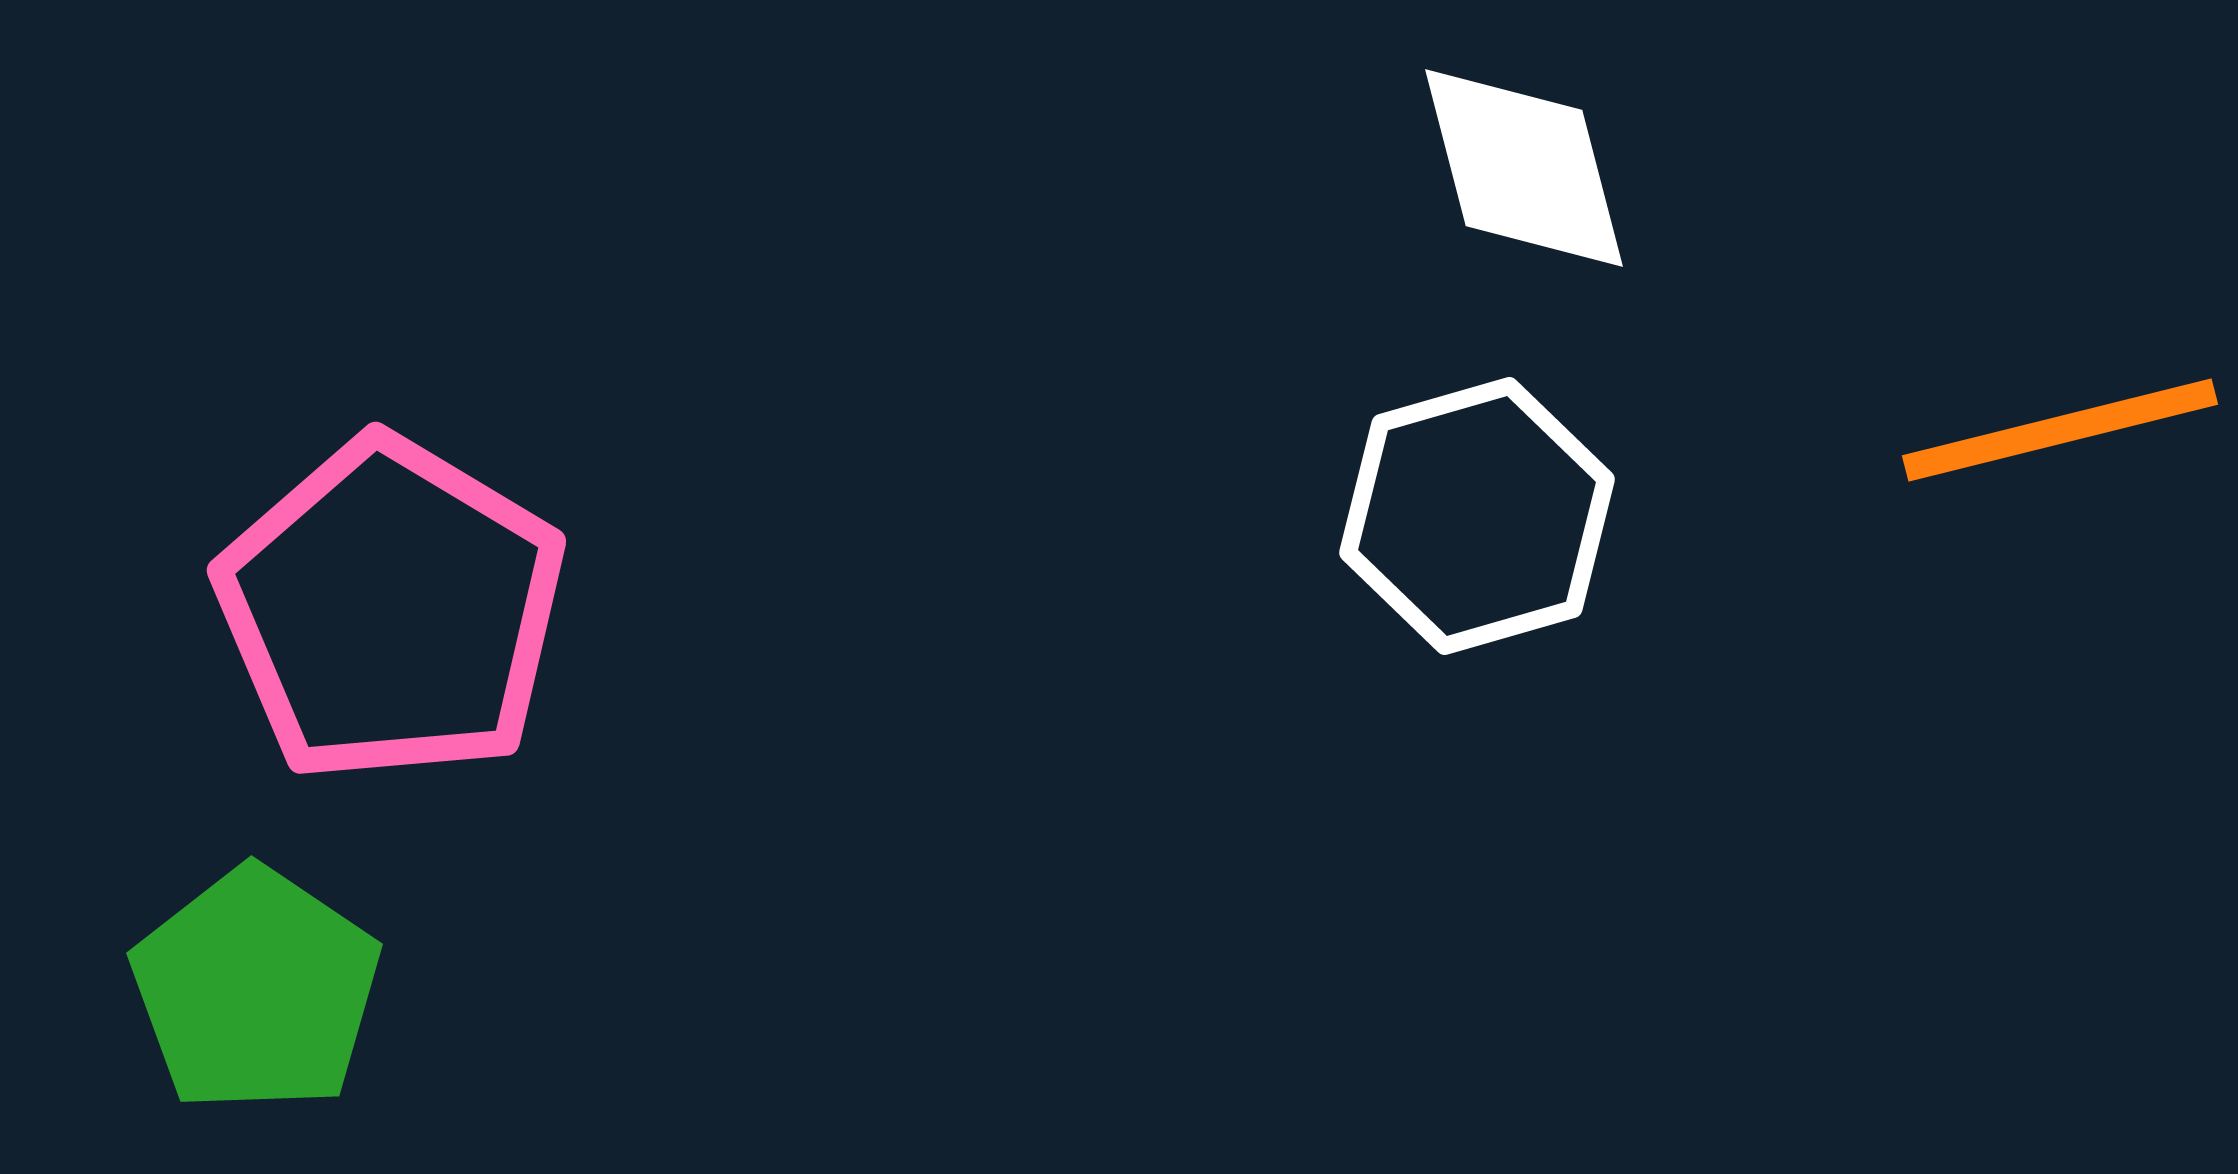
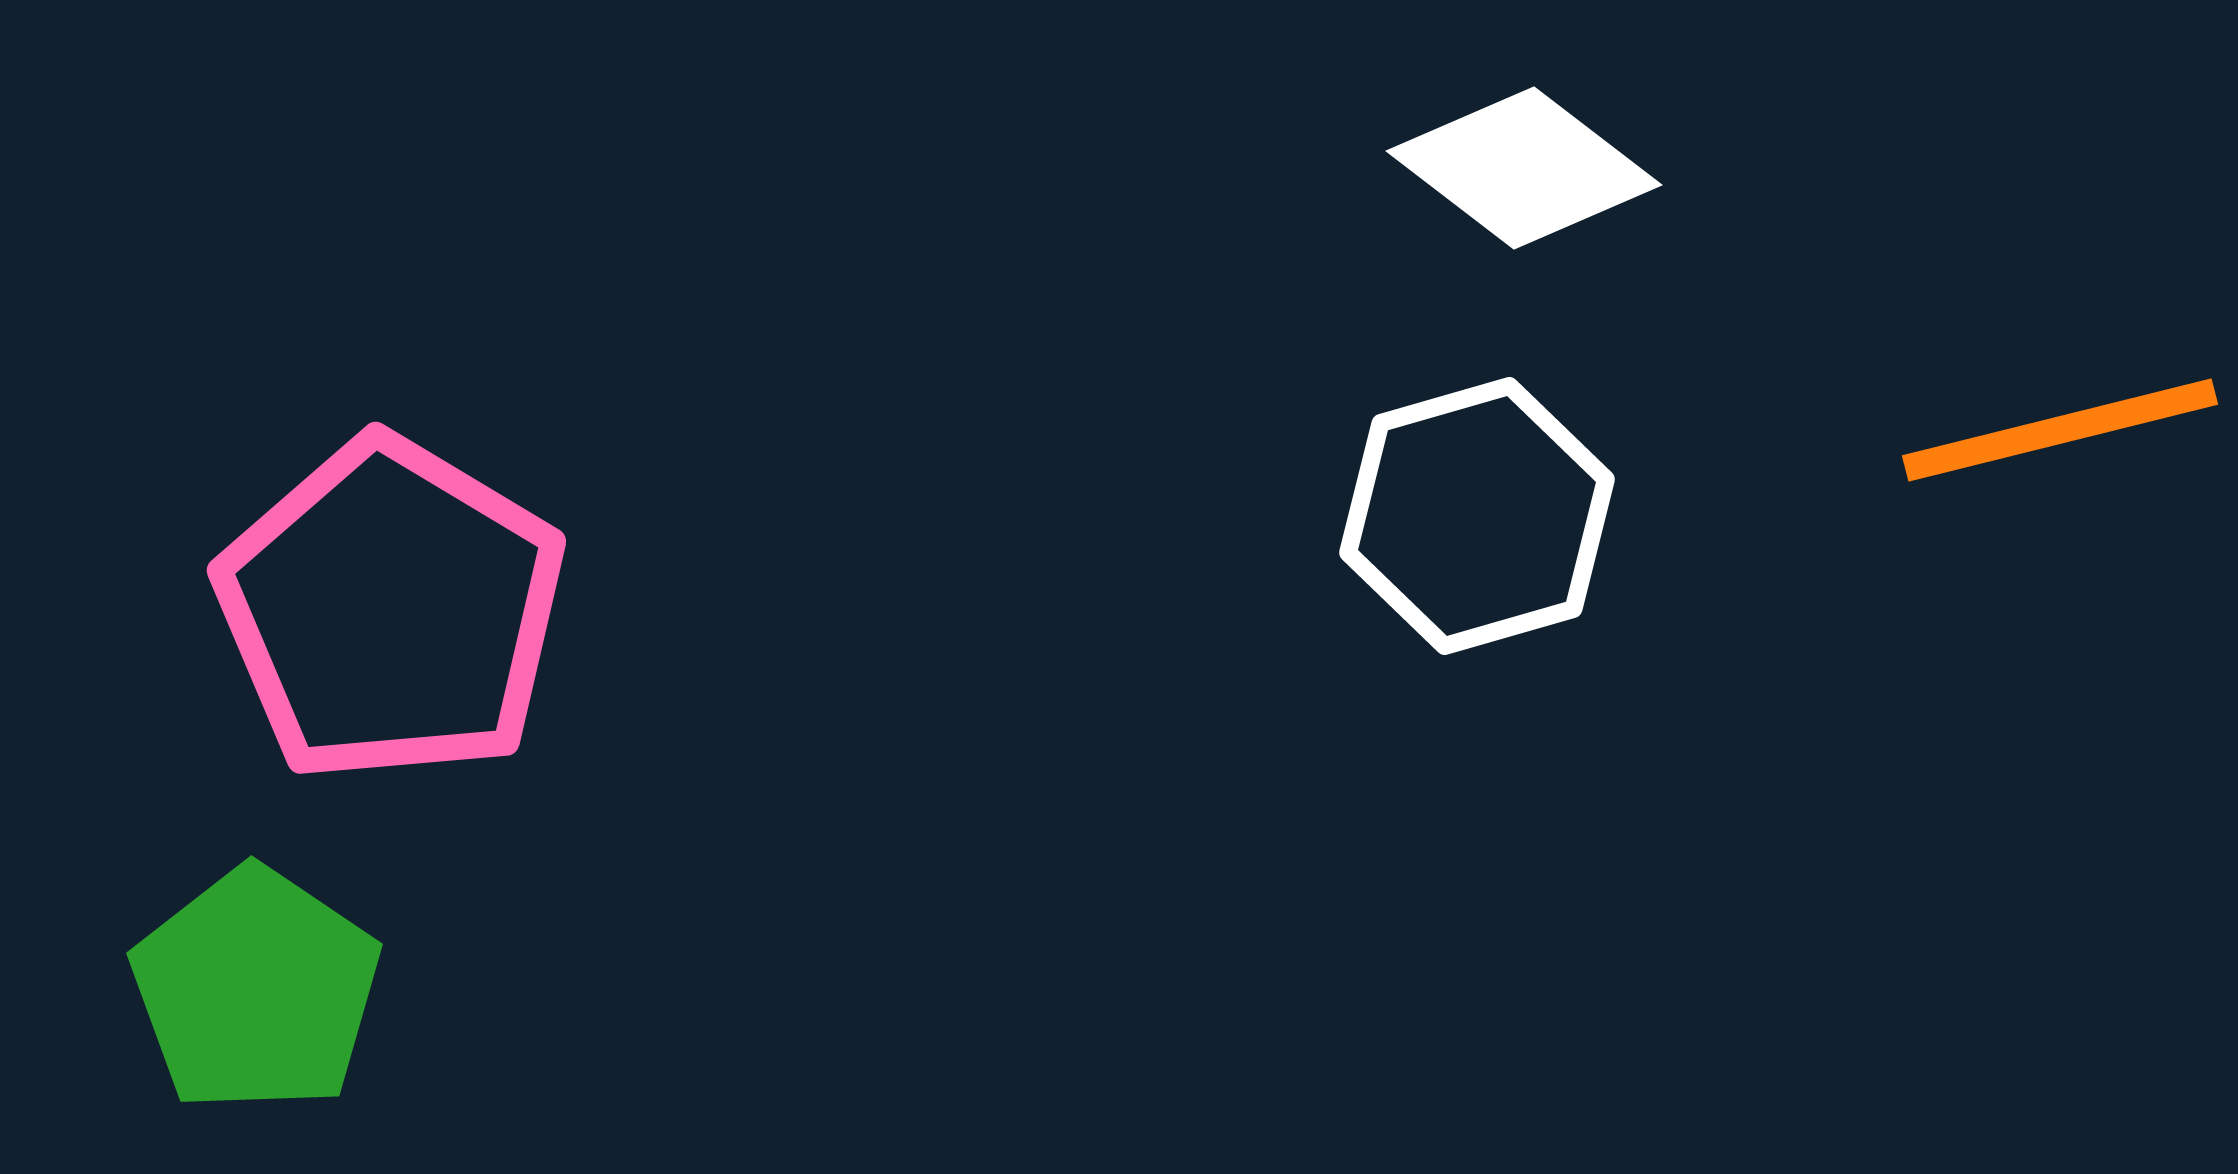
white diamond: rotated 38 degrees counterclockwise
